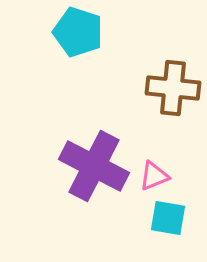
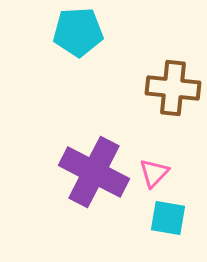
cyan pentagon: rotated 21 degrees counterclockwise
purple cross: moved 6 px down
pink triangle: moved 3 px up; rotated 24 degrees counterclockwise
